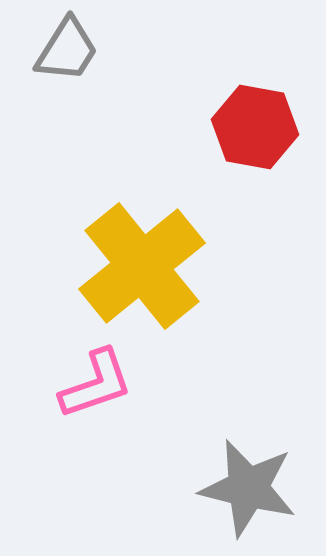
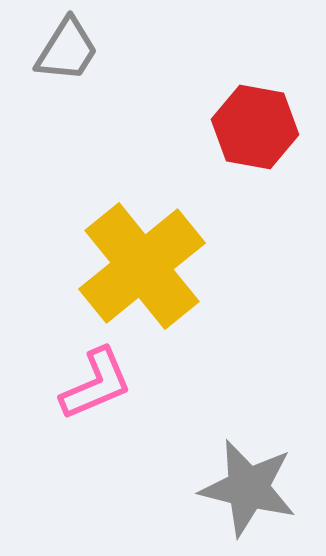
pink L-shape: rotated 4 degrees counterclockwise
